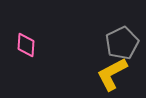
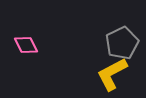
pink diamond: rotated 30 degrees counterclockwise
